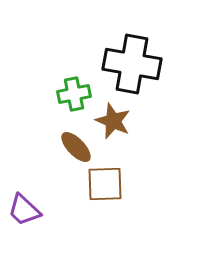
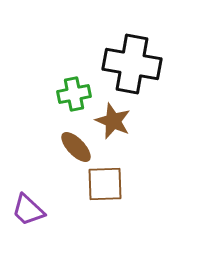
purple trapezoid: moved 4 px right
